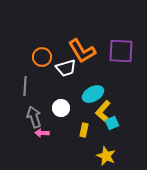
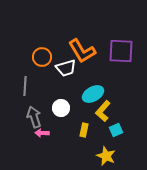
cyan square: moved 4 px right, 7 px down
